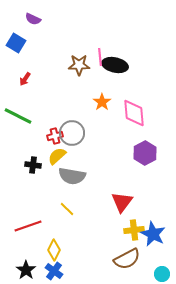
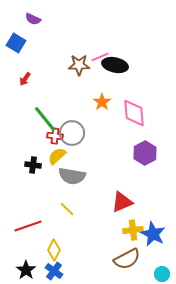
pink line: rotated 72 degrees clockwise
green line: moved 27 px right, 3 px down; rotated 24 degrees clockwise
red cross: rotated 21 degrees clockwise
red triangle: rotated 30 degrees clockwise
yellow cross: moved 1 px left
